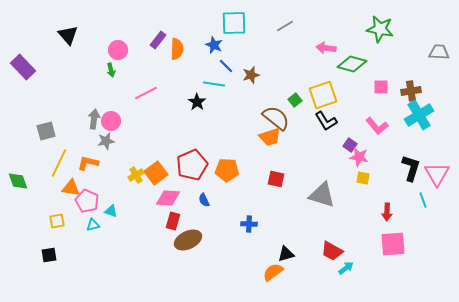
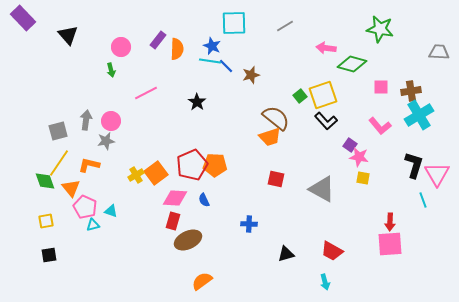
blue star at (214, 45): moved 2 px left, 1 px down
pink circle at (118, 50): moved 3 px right, 3 px up
purple rectangle at (23, 67): moved 49 px up
cyan line at (214, 84): moved 4 px left, 23 px up
green square at (295, 100): moved 5 px right, 4 px up
gray arrow at (94, 119): moved 8 px left, 1 px down
black L-shape at (326, 121): rotated 10 degrees counterclockwise
pink L-shape at (377, 126): moved 3 px right
gray square at (46, 131): moved 12 px right
yellow line at (59, 163): rotated 8 degrees clockwise
orange L-shape at (88, 163): moved 1 px right, 2 px down
black L-shape at (411, 168): moved 3 px right, 3 px up
orange pentagon at (227, 170): moved 12 px left, 5 px up
green diamond at (18, 181): moved 27 px right
orange triangle at (71, 188): rotated 42 degrees clockwise
gray triangle at (322, 195): moved 6 px up; rotated 12 degrees clockwise
pink diamond at (168, 198): moved 7 px right
pink pentagon at (87, 201): moved 2 px left, 6 px down
red arrow at (387, 212): moved 3 px right, 10 px down
yellow square at (57, 221): moved 11 px left
pink square at (393, 244): moved 3 px left
cyan arrow at (346, 268): moved 21 px left, 14 px down; rotated 112 degrees clockwise
orange semicircle at (273, 272): moved 71 px left, 9 px down
